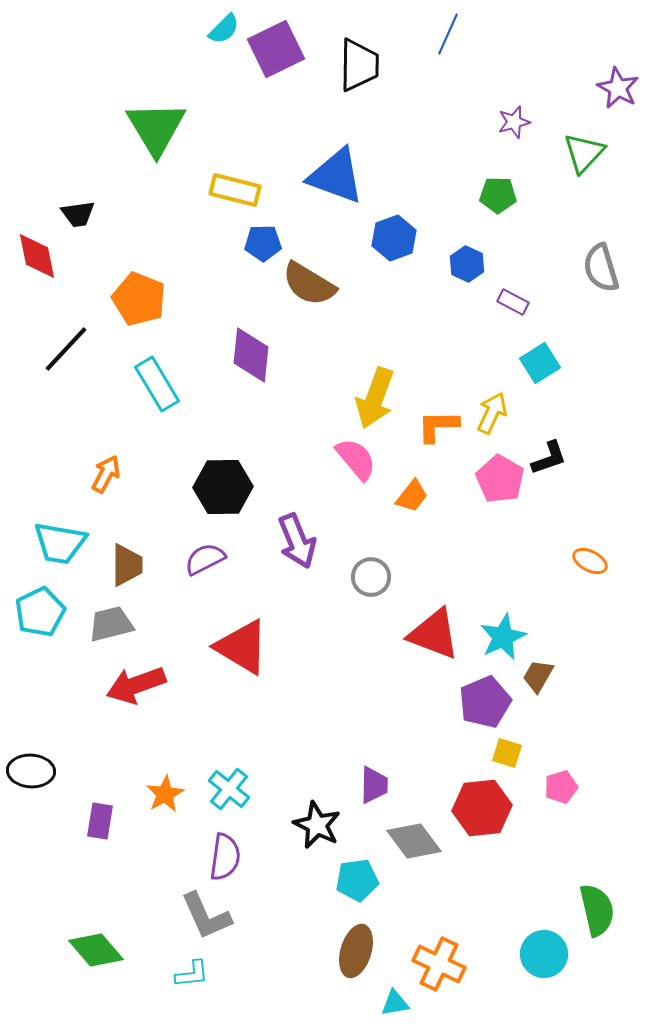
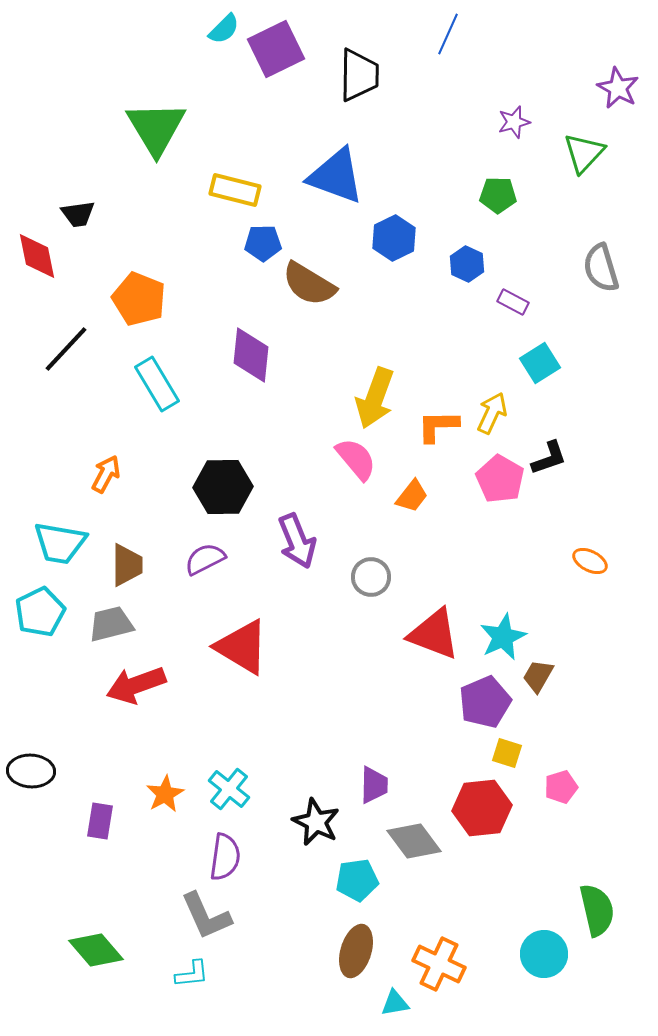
black trapezoid at (359, 65): moved 10 px down
blue hexagon at (394, 238): rotated 6 degrees counterclockwise
black star at (317, 825): moved 1 px left, 3 px up
